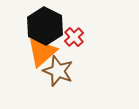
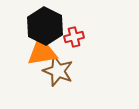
red cross: rotated 30 degrees clockwise
orange triangle: rotated 32 degrees clockwise
